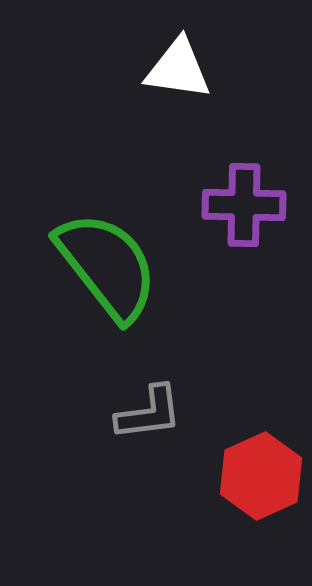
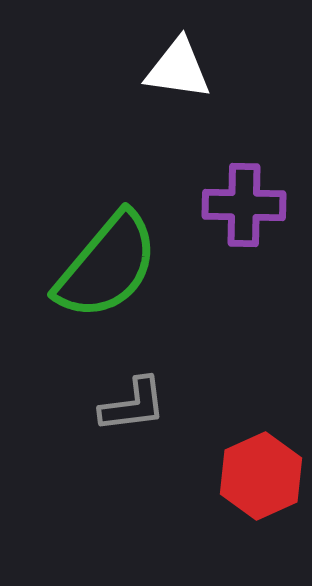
green semicircle: rotated 78 degrees clockwise
gray L-shape: moved 16 px left, 8 px up
